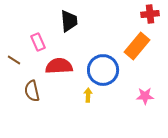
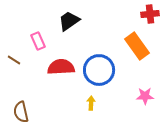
black trapezoid: rotated 120 degrees counterclockwise
pink rectangle: moved 1 px up
orange rectangle: rotated 76 degrees counterclockwise
red semicircle: moved 2 px right, 1 px down
blue circle: moved 4 px left
brown semicircle: moved 11 px left, 21 px down
yellow arrow: moved 3 px right, 8 px down
